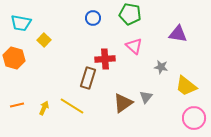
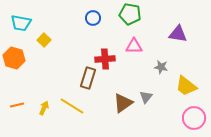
pink triangle: rotated 42 degrees counterclockwise
